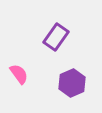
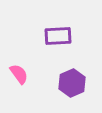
purple rectangle: moved 2 px right, 1 px up; rotated 52 degrees clockwise
